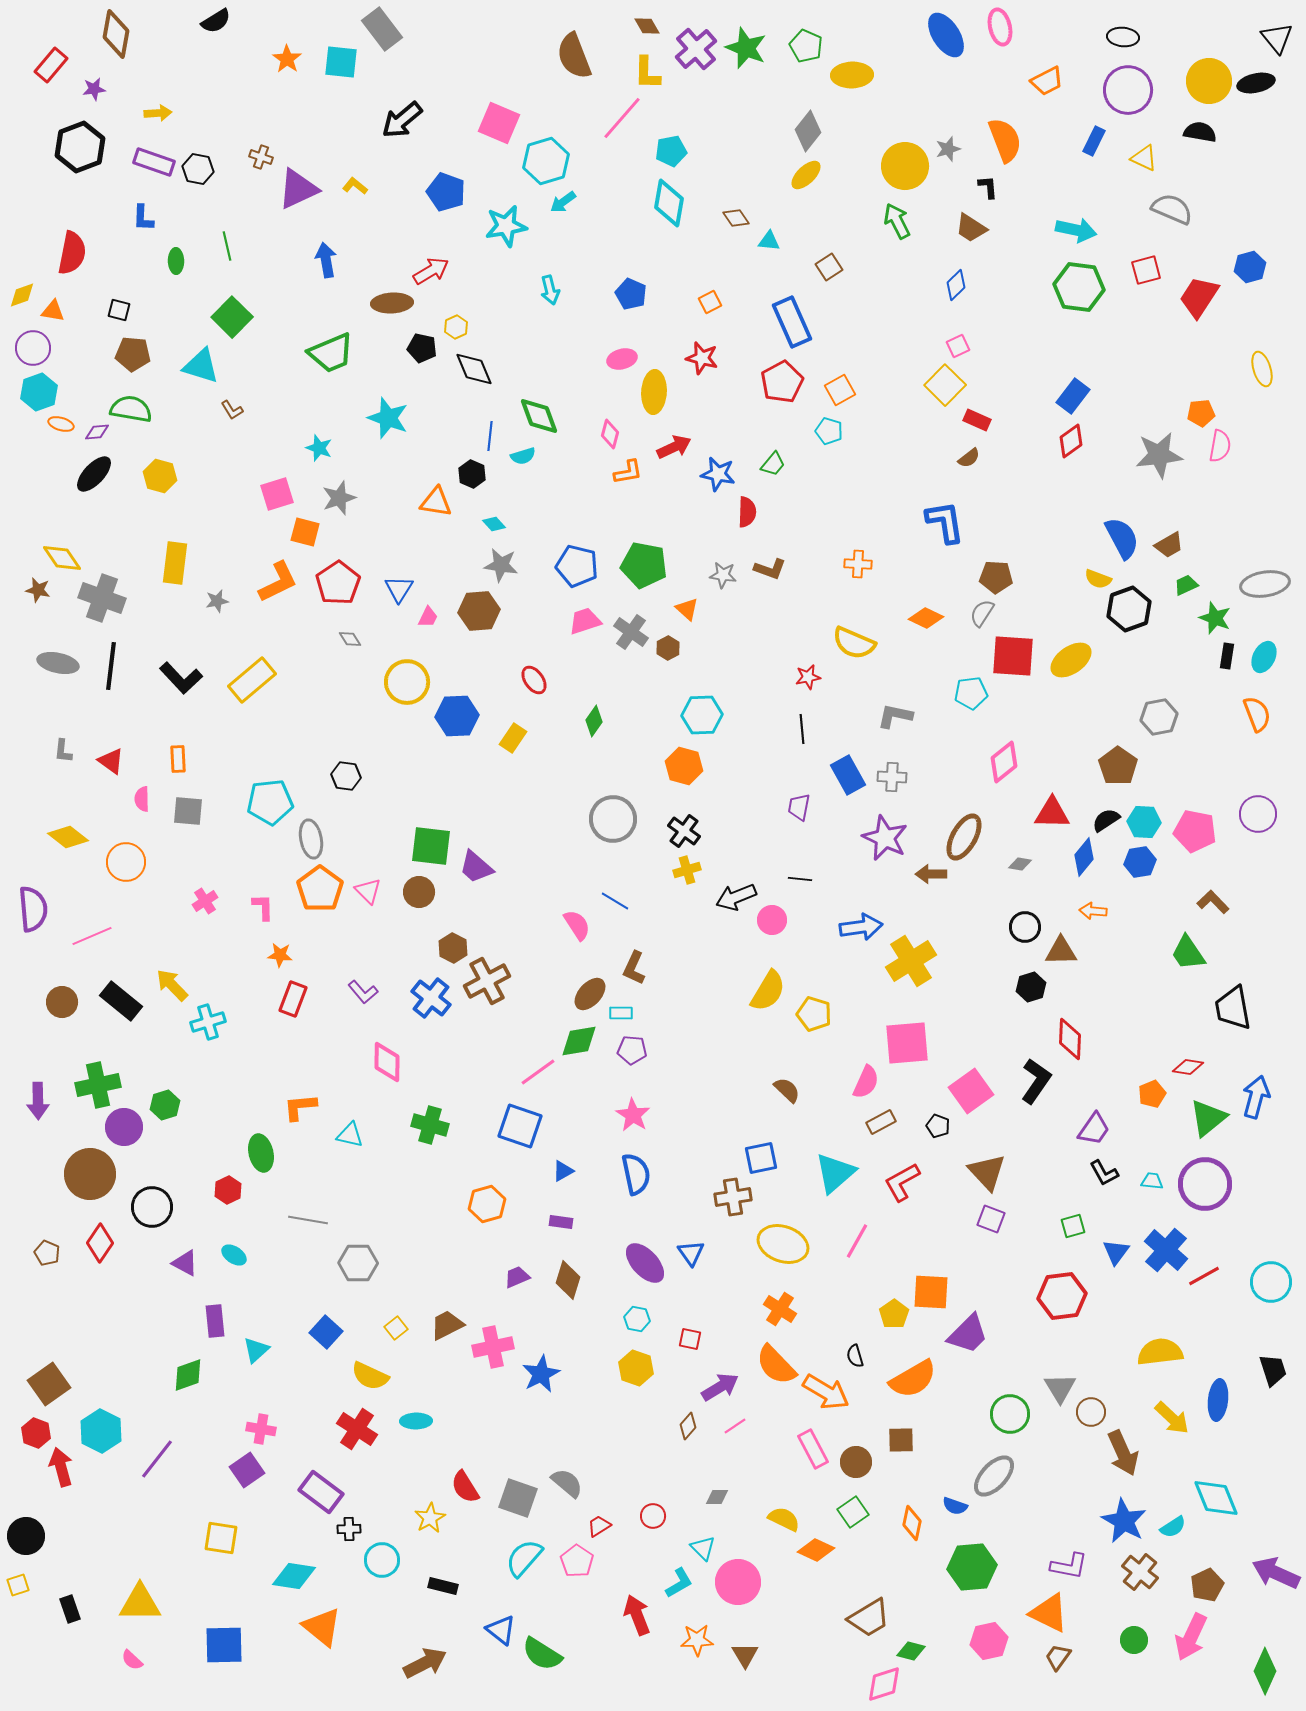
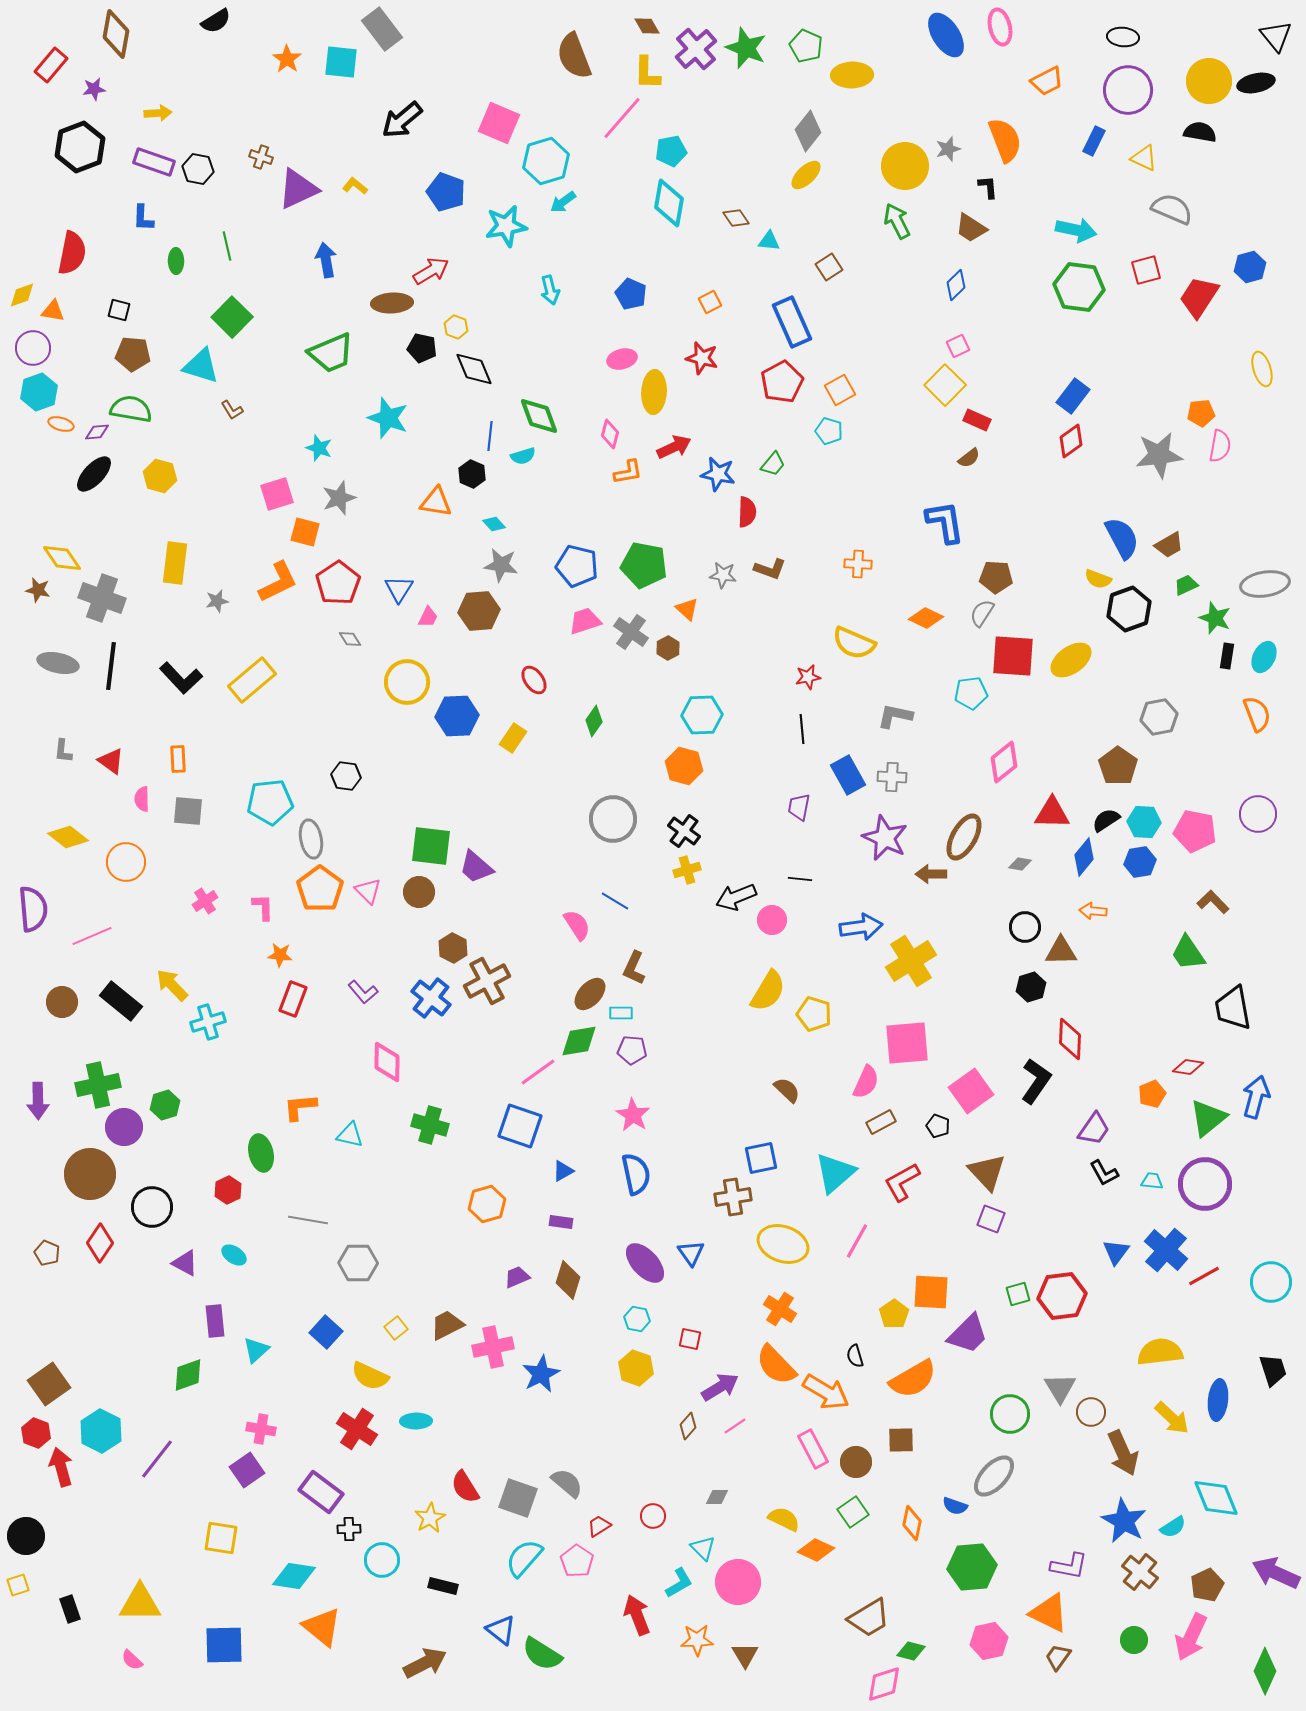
black triangle at (1277, 38): moved 1 px left, 2 px up
yellow hexagon at (456, 327): rotated 15 degrees counterclockwise
green square at (1073, 1226): moved 55 px left, 68 px down
